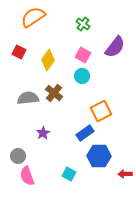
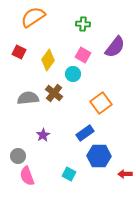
green cross: rotated 32 degrees counterclockwise
cyan circle: moved 9 px left, 2 px up
orange square: moved 8 px up; rotated 10 degrees counterclockwise
purple star: moved 2 px down
